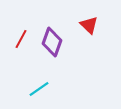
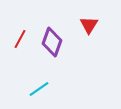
red triangle: rotated 18 degrees clockwise
red line: moved 1 px left
